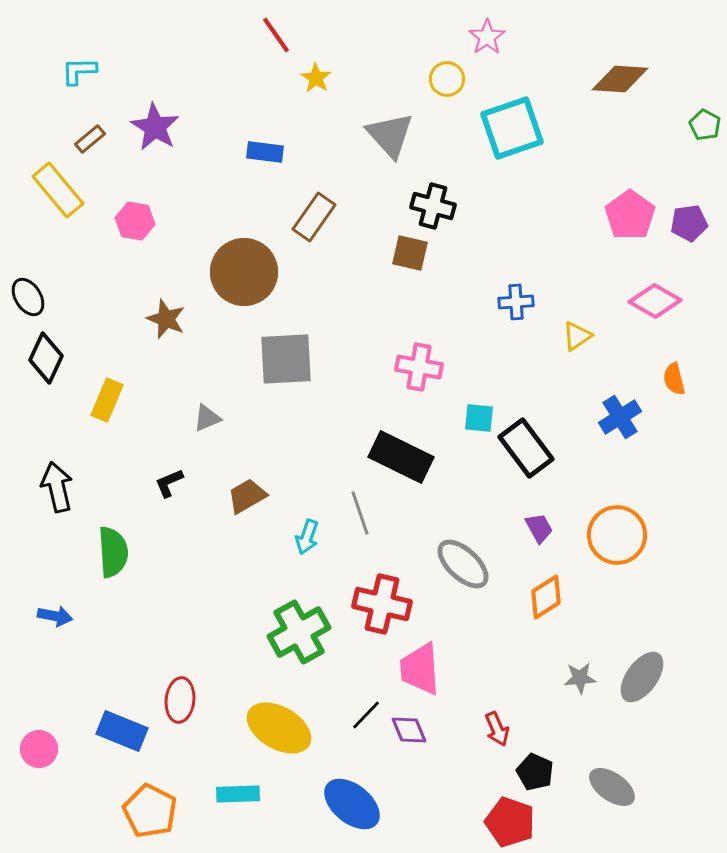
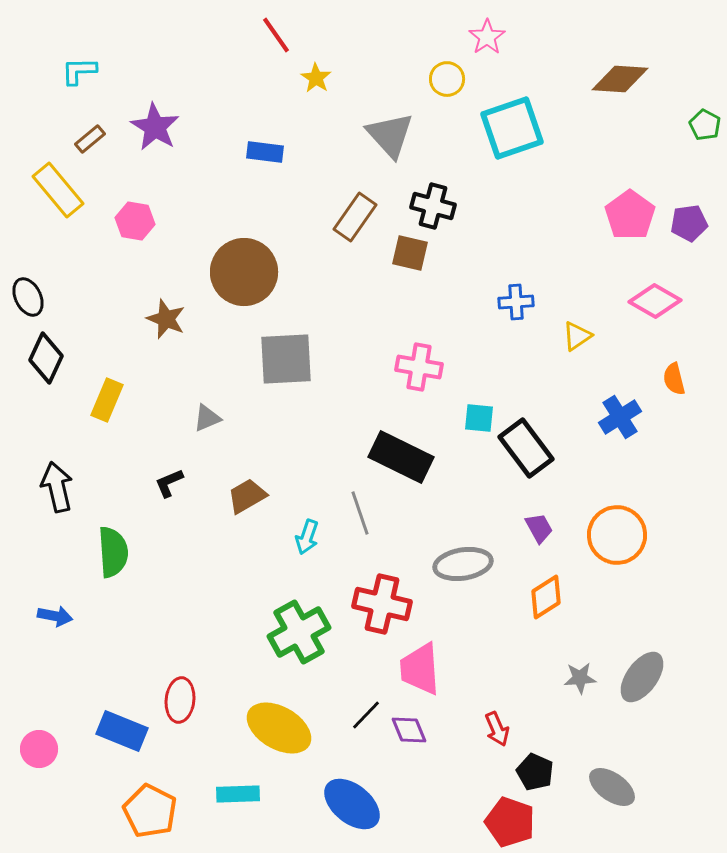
brown rectangle at (314, 217): moved 41 px right
black ellipse at (28, 297): rotated 6 degrees clockwise
gray ellipse at (463, 564): rotated 52 degrees counterclockwise
